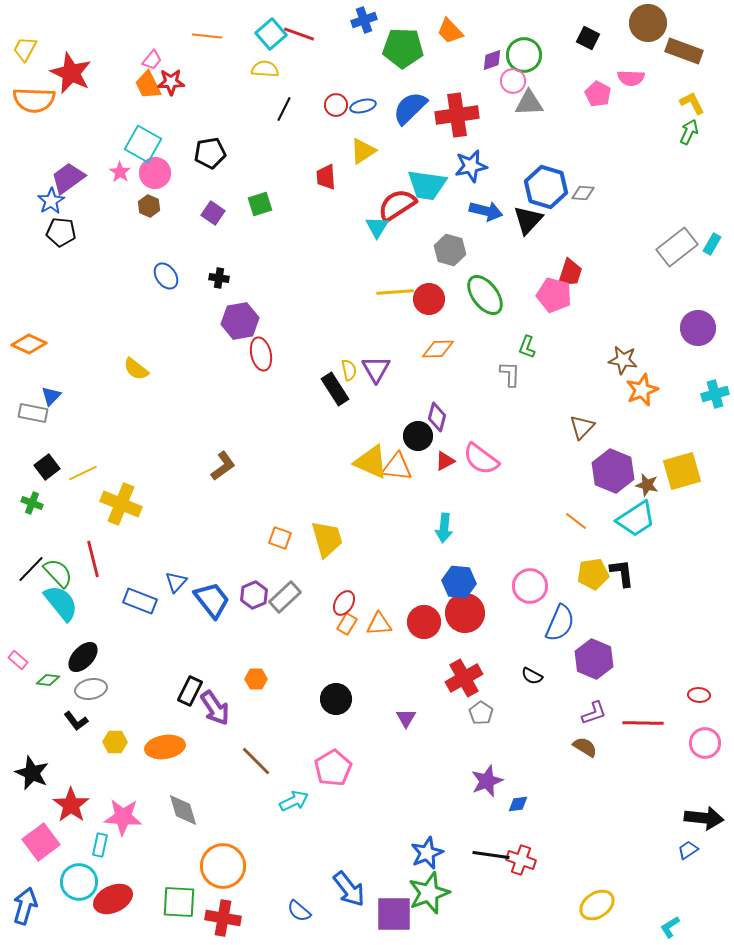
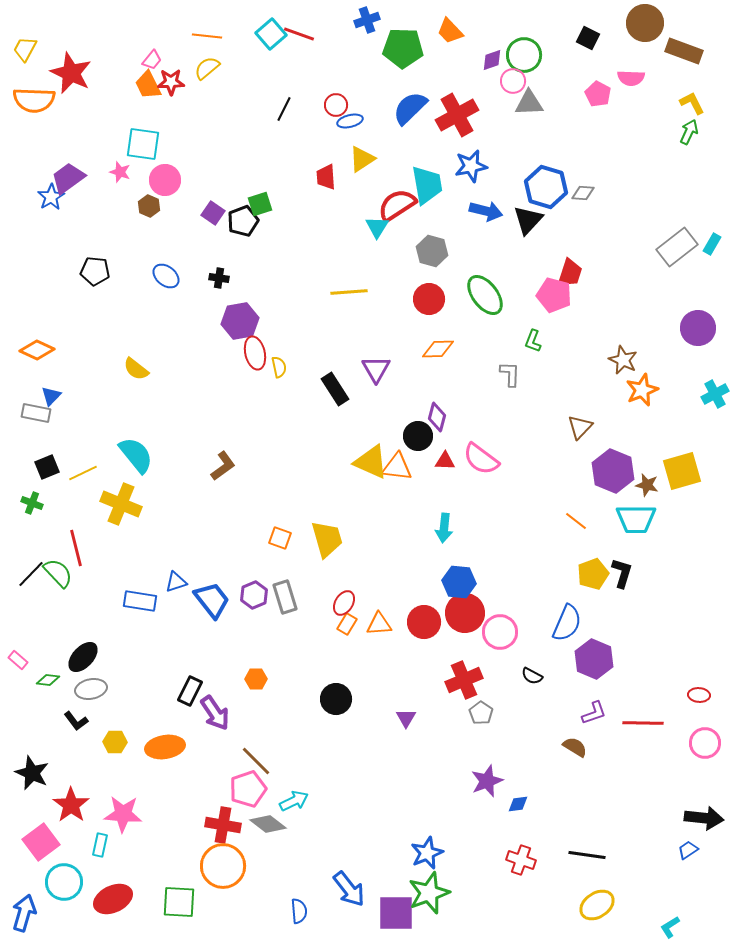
blue cross at (364, 20): moved 3 px right
brown circle at (648, 23): moved 3 px left
yellow semicircle at (265, 69): moved 58 px left, 1 px up; rotated 44 degrees counterclockwise
blue ellipse at (363, 106): moved 13 px left, 15 px down
red cross at (457, 115): rotated 21 degrees counterclockwise
cyan square at (143, 144): rotated 21 degrees counterclockwise
yellow triangle at (363, 151): moved 1 px left, 8 px down
black pentagon at (210, 153): moved 33 px right, 68 px down; rotated 12 degrees counterclockwise
pink star at (120, 172): rotated 15 degrees counterclockwise
pink circle at (155, 173): moved 10 px right, 7 px down
cyan trapezoid at (427, 185): rotated 108 degrees counterclockwise
blue star at (51, 201): moved 4 px up
black pentagon at (61, 232): moved 34 px right, 39 px down
gray hexagon at (450, 250): moved 18 px left, 1 px down
blue ellipse at (166, 276): rotated 16 degrees counterclockwise
yellow line at (395, 292): moved 46 px left
orange diamond at (29, 344): moved 8 px right, 6 px down
green L-shape at (527, 347): moved 6 px right, 6 px up
red ellipse at (261, 354): moved 6 px left, 1 px up
brown star at (623, 360): rotated 16 degrees clockwise
yellow semicircle at (349, 370): moved 70 px left, 3 px up
cyan cross at (715, 394): rotated 12 degrees counterclockwise
gray rectangle at (33, 413): moved 3 px right
brown triangle at (582, 427): moved 2 px left
red triangle at (445, 461): rotated 30 degrees clockwise
black square at (47, 467): rotated 15 degrees clockwise
cyan trapezoid at (636, 519): rotated 33 degrees clockwise
red line at (93, 559): moved 17 px left, 11 px up
black line at (31, 569): moved 5 px down
black L-shape at (622, 573): rotated 24 degrees clockwise
yellow pentagon at (593, 574): rotated 12 degrees counterclockwise
blue triangle at (176, 582): rotated 30 degrees clockwise
pink circle at (530, 586): moved 30 px left, 46 px down
gray rectangle at (285, 597): rotated 64 degrees counterclockwise
blue rectangle at (140, 601): rotated 12 degrees counterclockwise
cyan semicircle at (61, 603): moved 75 px right, 148 px up
blue semicircle at (560, 623): moved 7 px right
red cross at (464, 678): moved 2 px down; rotated 6 degrees clockwise
purple arrow at (215, 708): moved 5 px down
brown semicircle at (585, 747): moved 10 px left
pink pentagon at (333, 768): moved 85 px left, 21 px down; rotated 12 degrees clockwise
gray diamond at (183, 810): moved 85 px right, 14 px down; rotated 36 degrees counterclockwise
pink star at (123, 817): moved 3 px up
black line at (491, 855): moved 96 px right
cyan circle at (79, 882): moved 15 px left
blue arrow at (25, 906): moved 1 px left, 7 px down
blue semicircle at (299, 911): rotated 135 degrees counterclockwise
purple square at (394, 914): moved 2 px right, 1 px up
red cross at (223, 918): moved 93 px up
